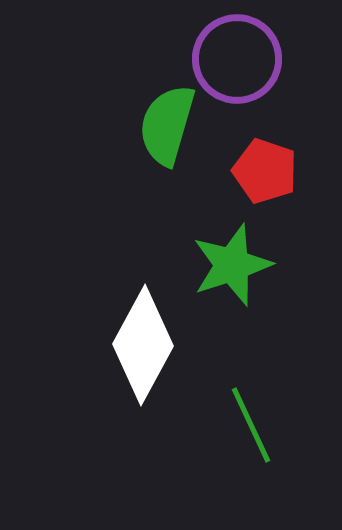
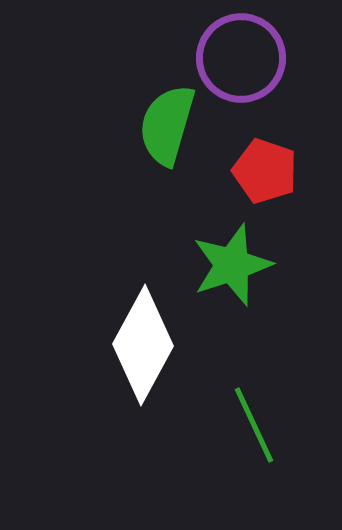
purple circle: moved 4 px right, 1 px up
green line: moved 3 px right
